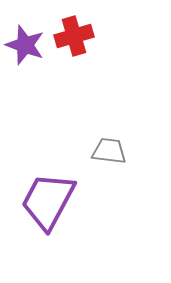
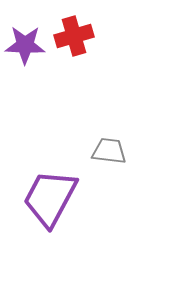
purple star: rotated 18 degrees counterclockwise
purple trapezoid: moved 2 px right, 3 px up
